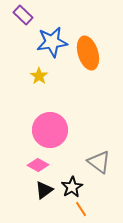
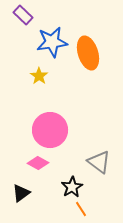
pink diamond: moved 2 px up
black triangle: moved 23 px left, 3 px down
